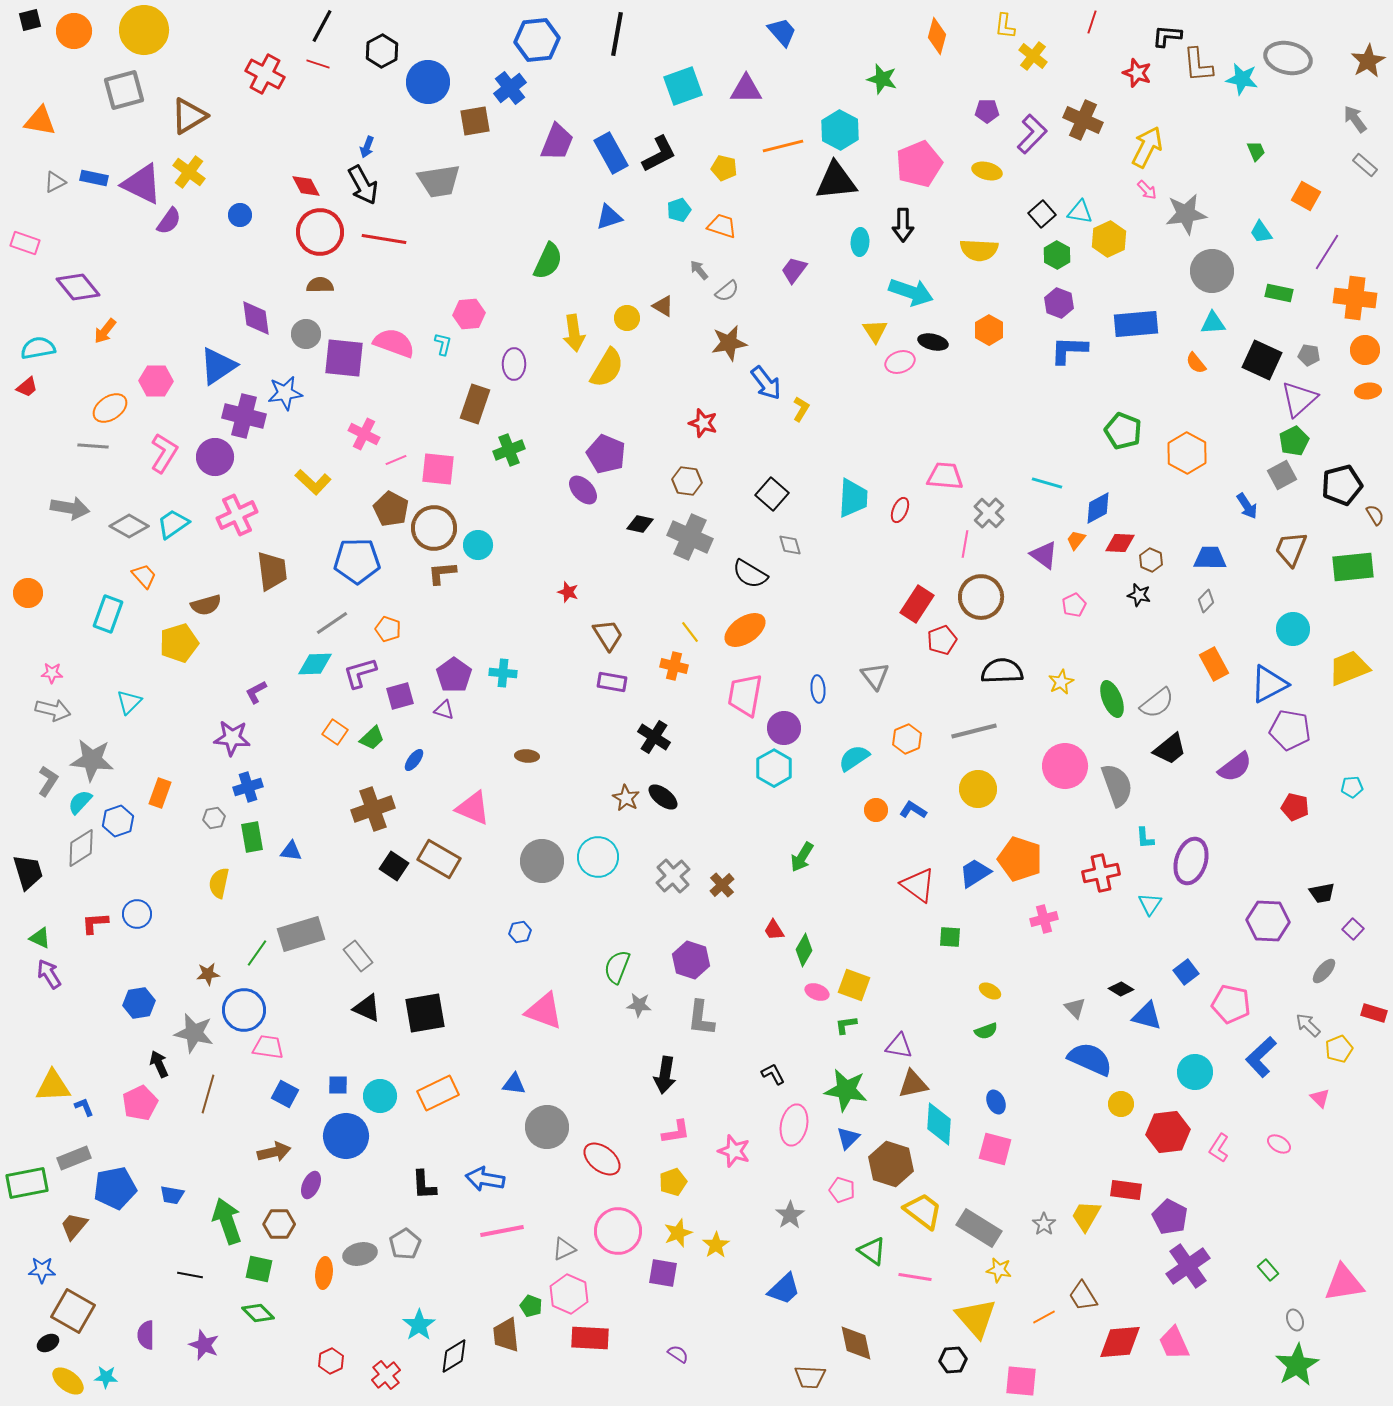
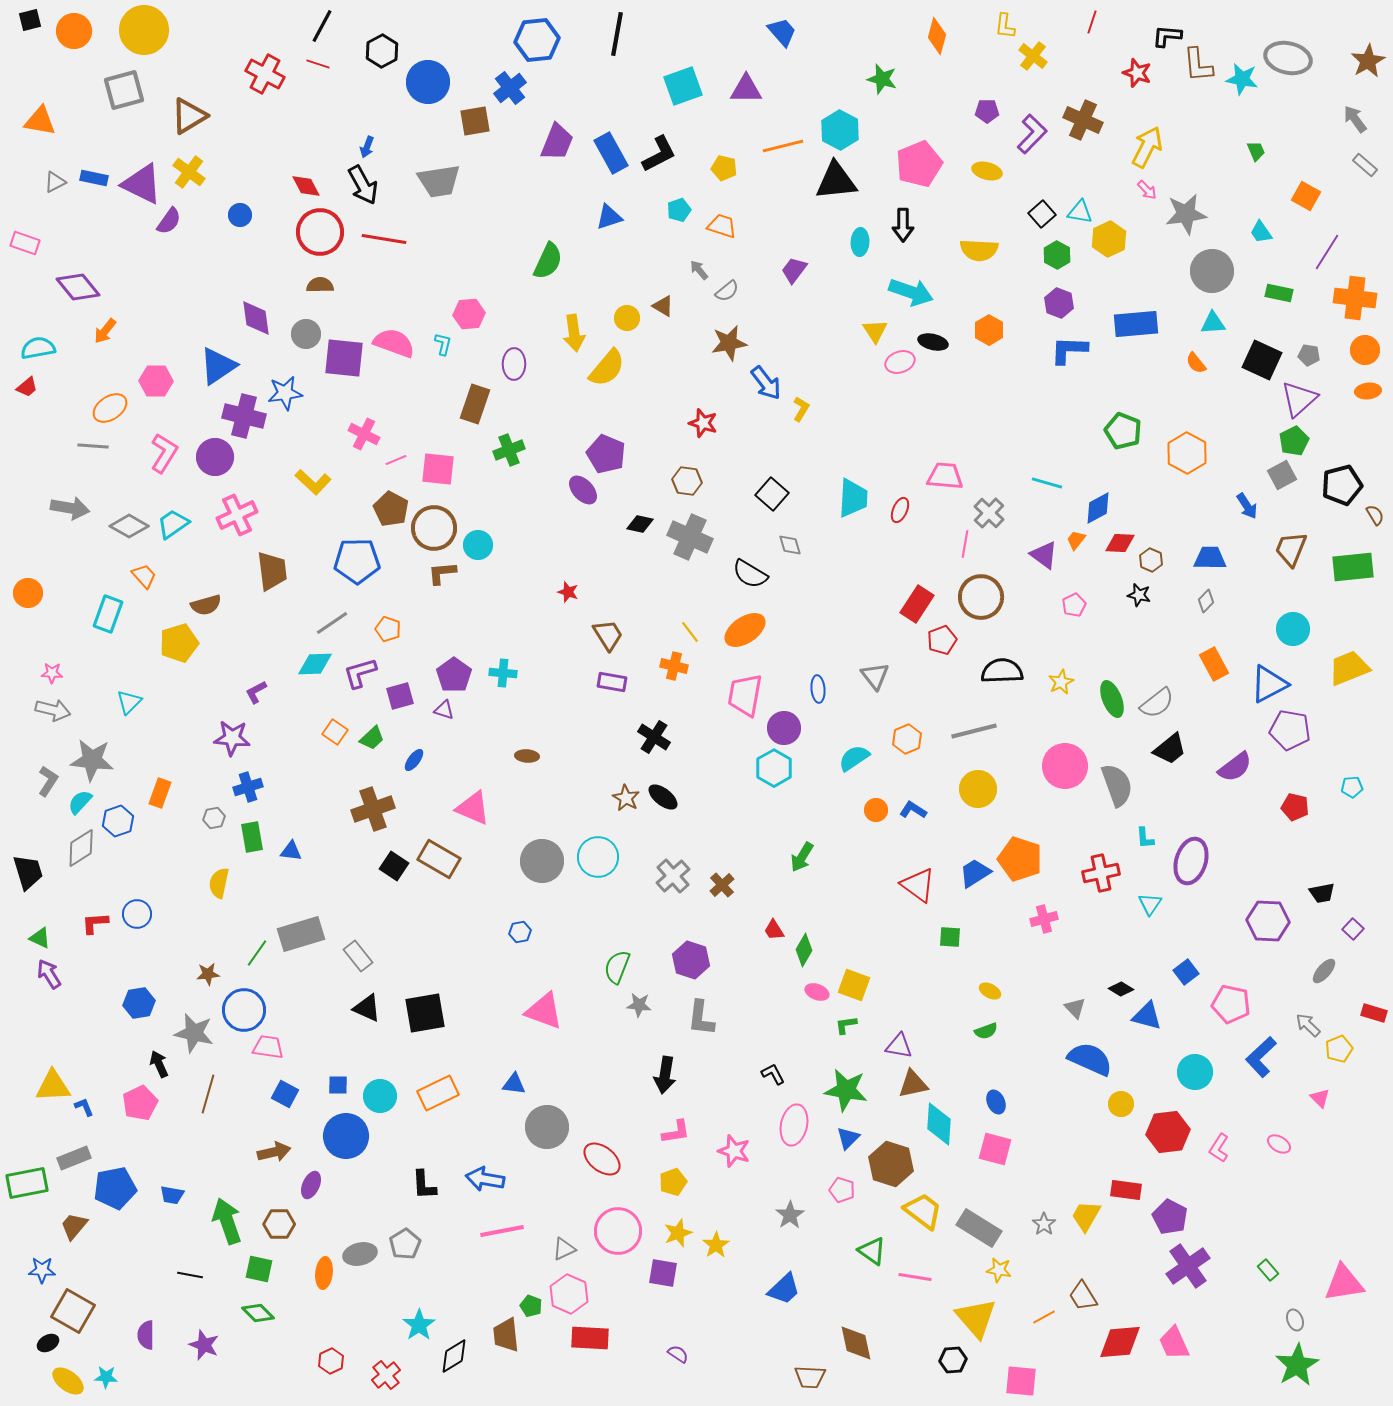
yellow semicircle at (607, 368): rotated 9 degrees clockwise
